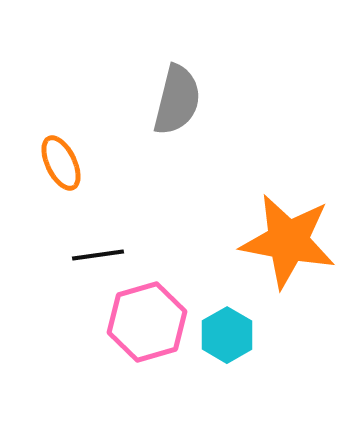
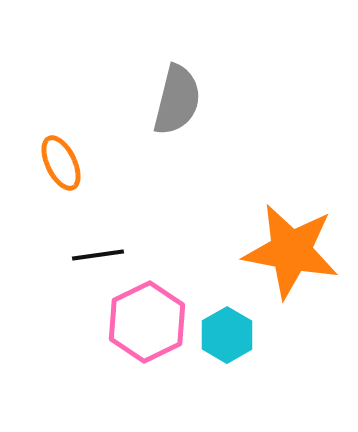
orange star: moved 3 px right, 10 px down
pink hexagon: rotated 10 degrees counterclockwise
